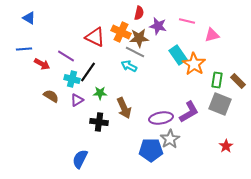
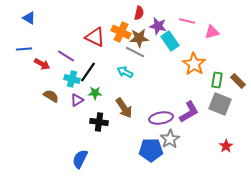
pink triangle: moved 3 px up
cyan rectangle: moved 8 px left, 14 px up
cyan arrow: moved 4 px left, 6 px down
green star: moved 5 px left
brown arrow: rotated 10 degrees counterclockwise
